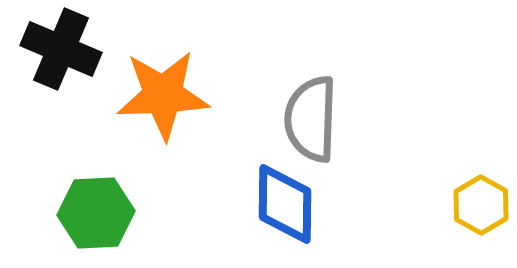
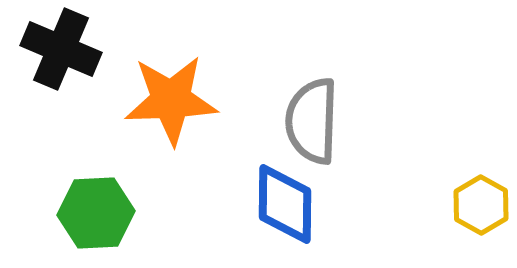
orange star: moved 8 px right, 5 px down
gray semicircle: moved 1 px right, 2 px down
